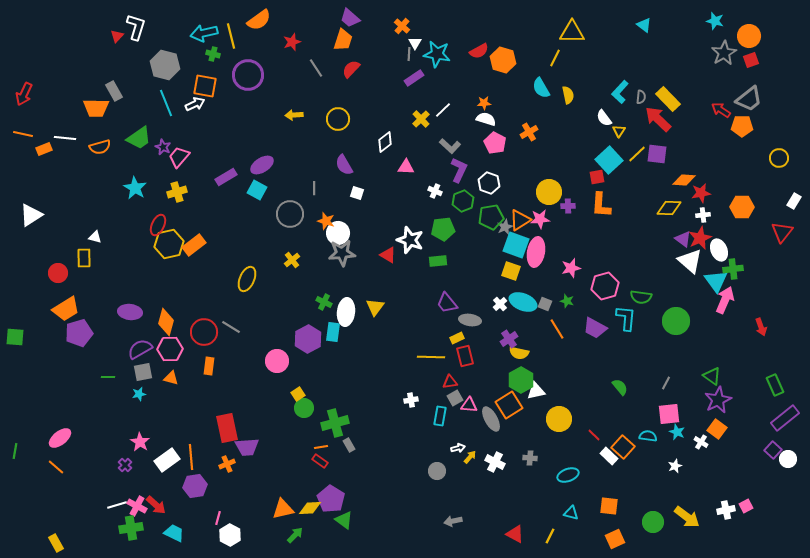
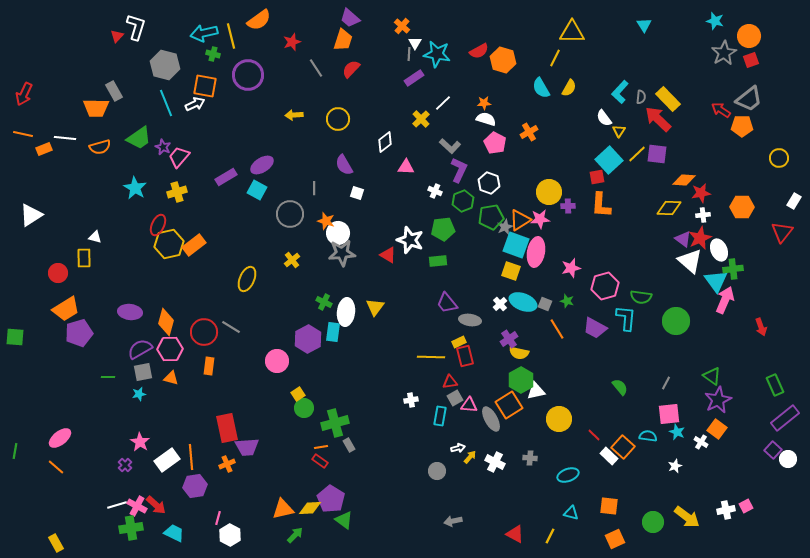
cyan triangle at (644, 25): rotated 21 degrees clockwise
yellow semicircle at (568, 95): moved 1 px right, 7 px up; rotated 42 degrees clockwise
white line at (443, 110): moved 7 px up
yellow rectangle at (457, 338): moved 2 px right, 4 px down
